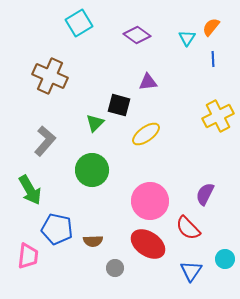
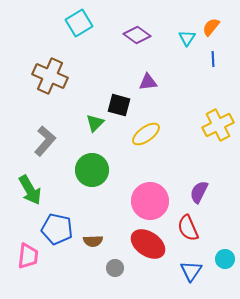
yellow cross: moved 9 px down
purple semicircle: moved 6 px left, 2 px up
red semicircle: rotated 20 degrees clockwise
